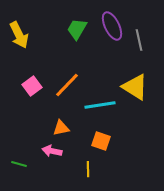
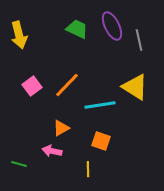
green trapezoid: rotated 85 degrees clockwise
yellow arrow: rotated 12 degrees clockwise
orange triangle: rotated 18 degrees counterclockwise
